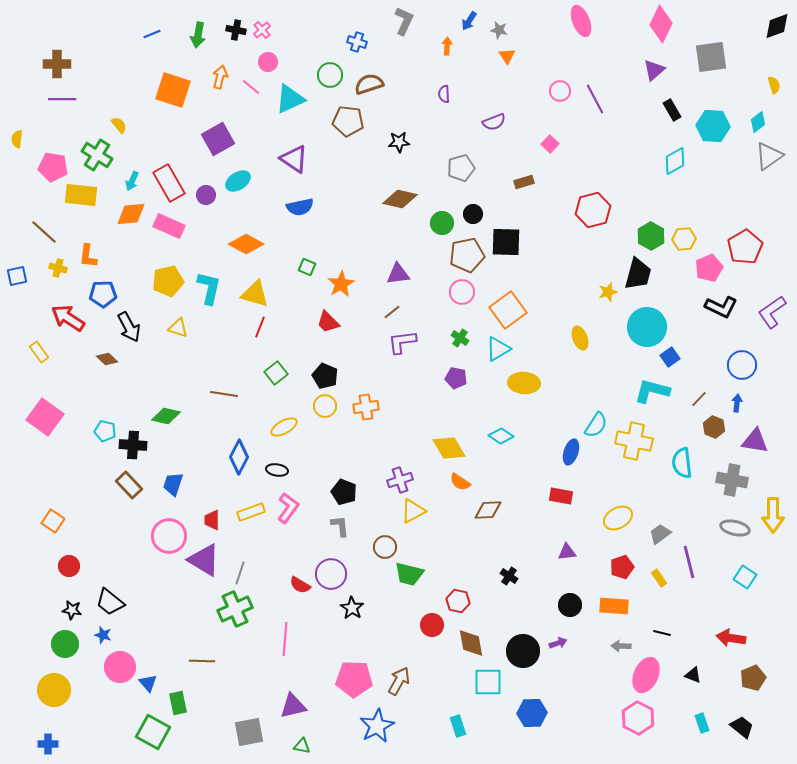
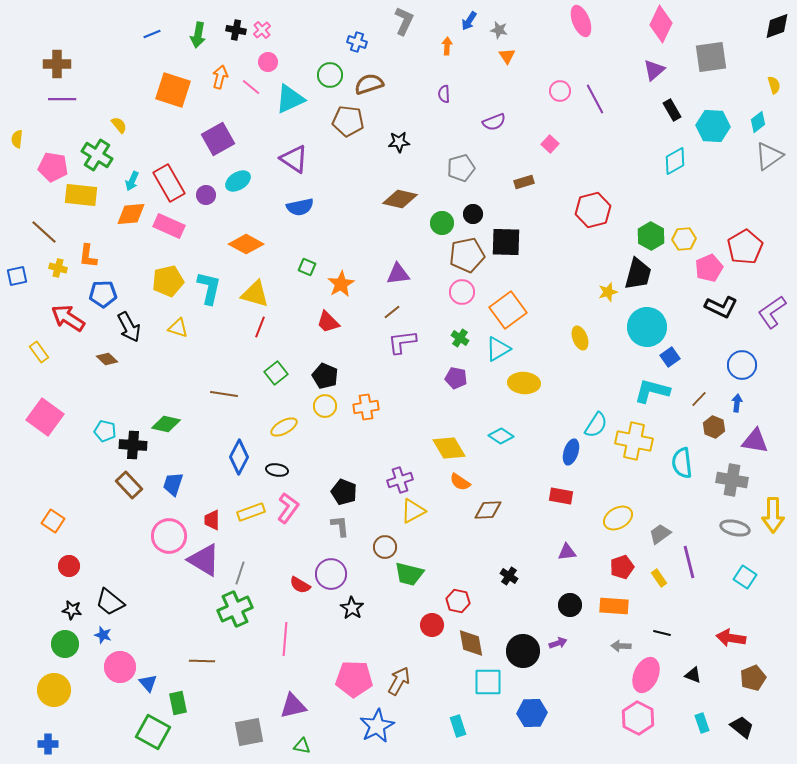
green diamond at (166, 416): moved 8 px down
